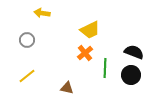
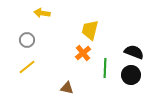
yellow trapezoid: rotated 130 degrees clockwise
orange cross: moved 2 px left
yellow line: moved 9 px up
